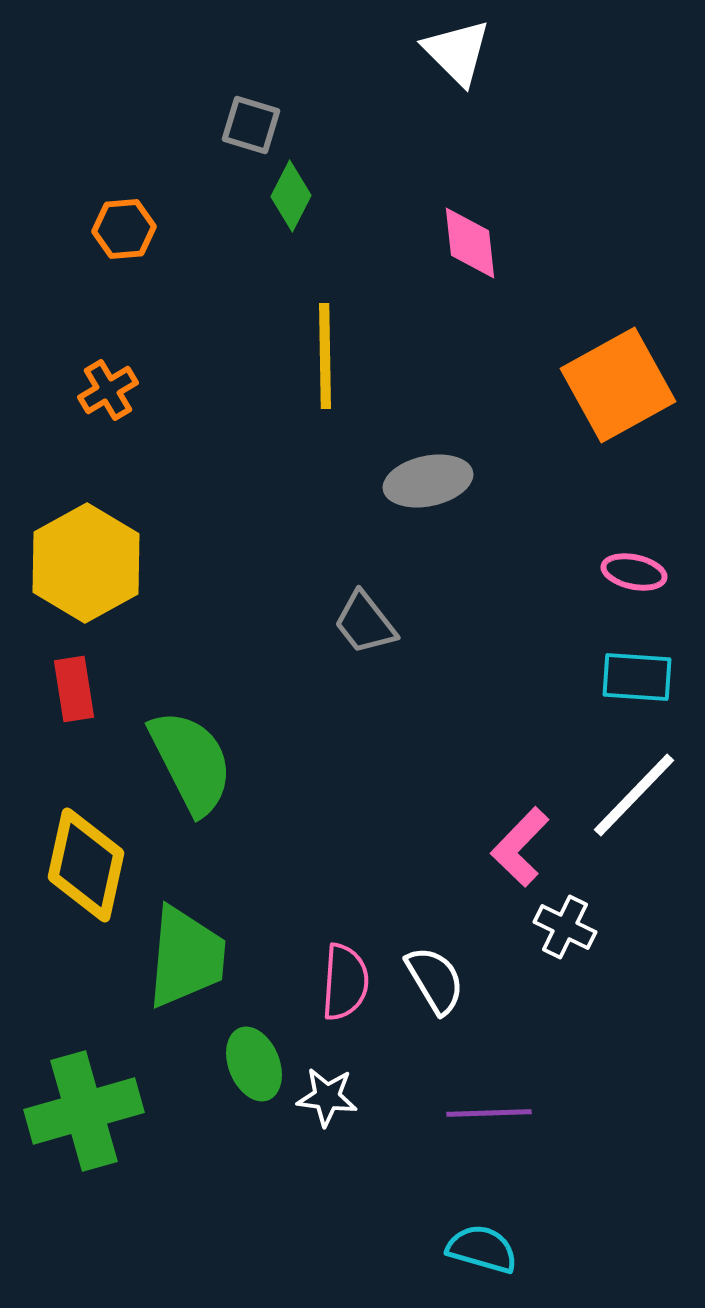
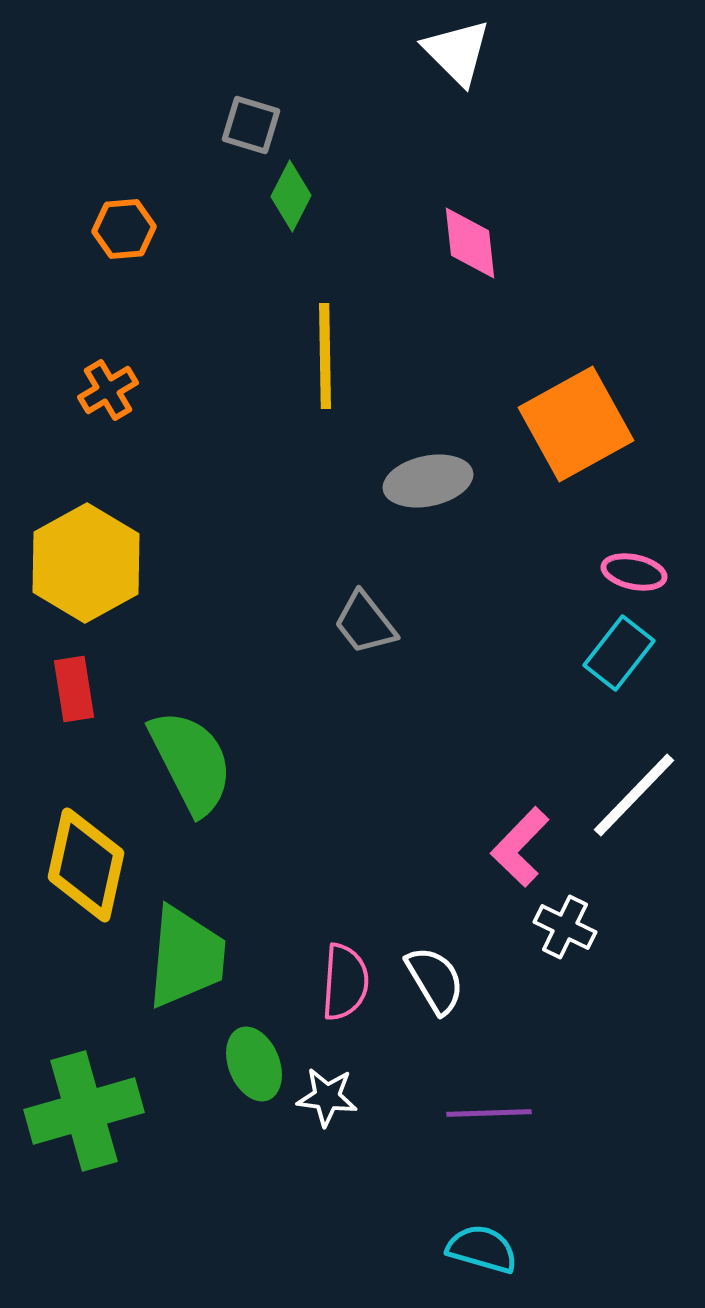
orange square: moved 42 px left, 39 px down
cyan rectangle: moved 18 px left, 24 px up; rotated 56 degrees counterclockwise
